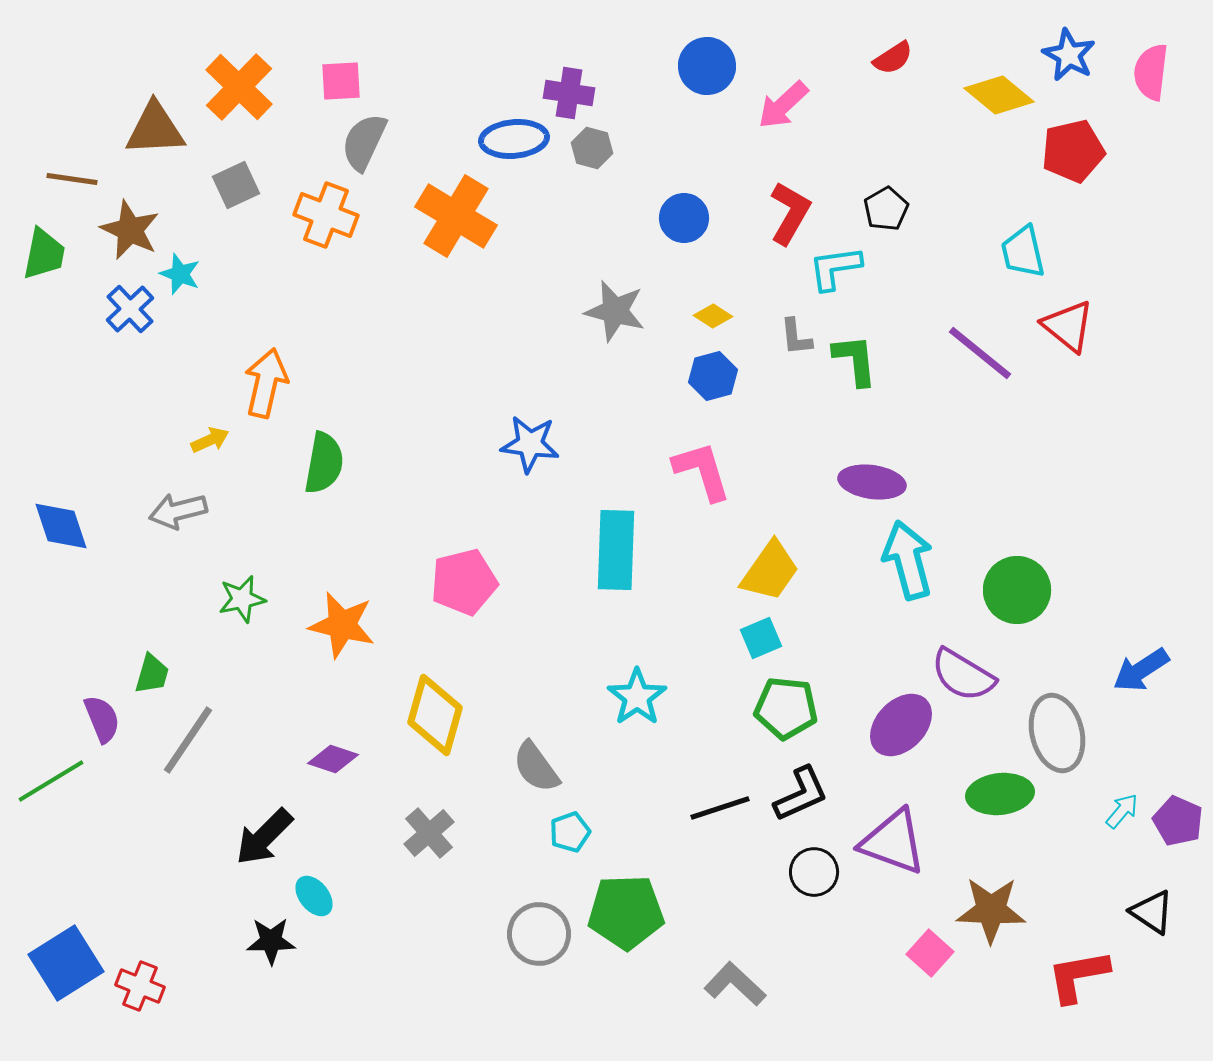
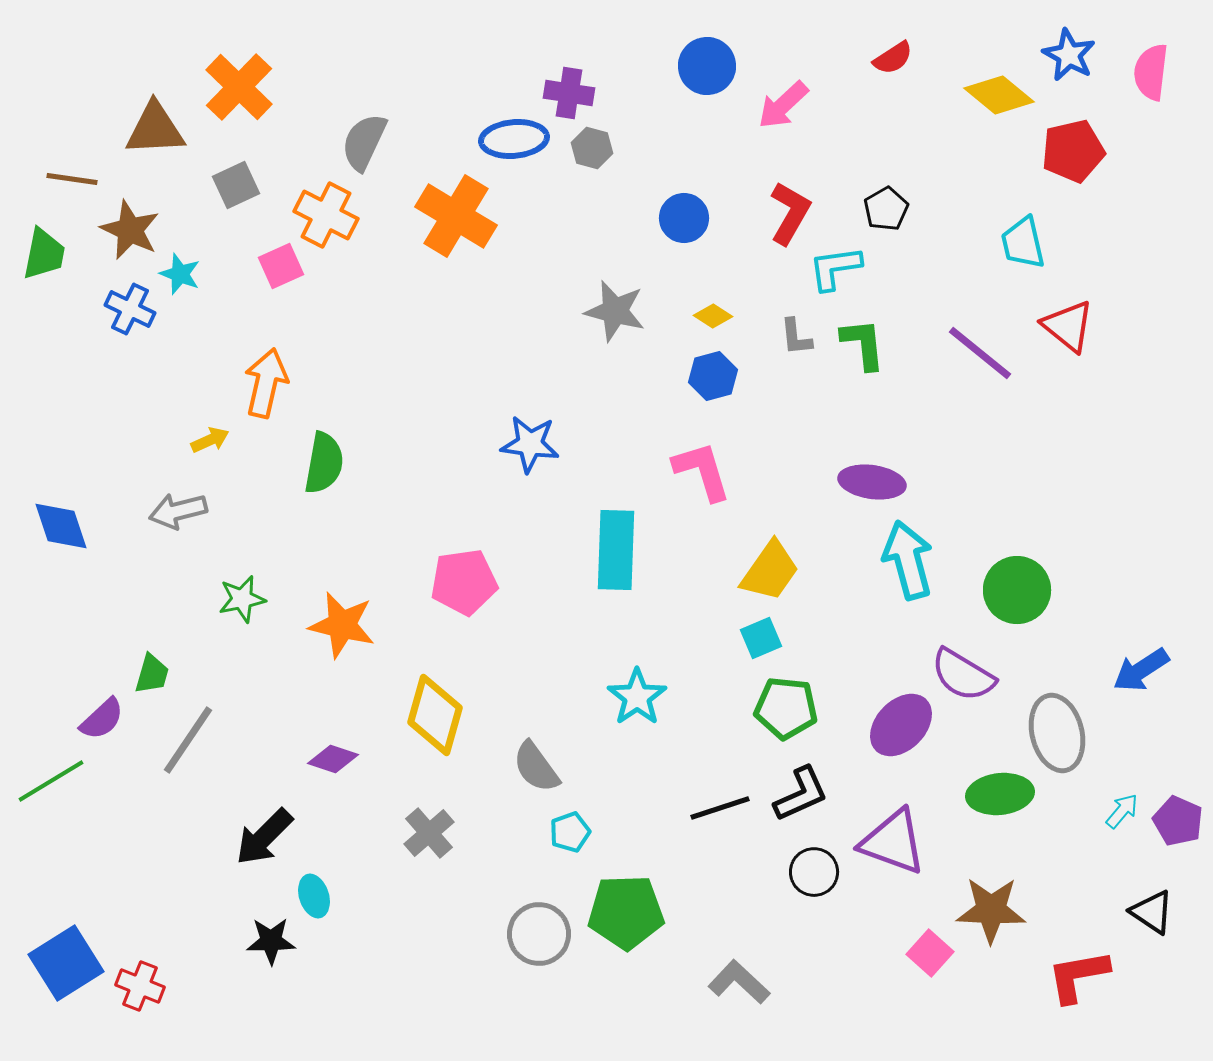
pink square at (341, 81): moved 60 px left, 185 px down; rotated 21 degrees counterclockwise
orange cross at (326, 215): rotated 6 degrees clockwise
cyan trapezoid at (1023, 252): moved 9 px up
blue cross at (130, 309): rotated 21 degrees counterclockwise
green L-shape at (855, 360): moved 8 px right, 16 px up
pink pentagon at (464, 582): rotated 6 degrees clockwise
purple semicircle at (102, 719): rotated 69 degrees clockwise
cyan ellipse at (314, 896): rotated 21 degrees clockwise
gray L-shape at (735, 984): moved 4 px right, 2 px up
